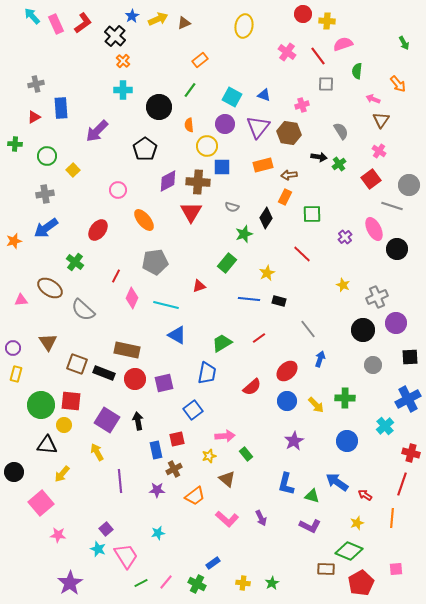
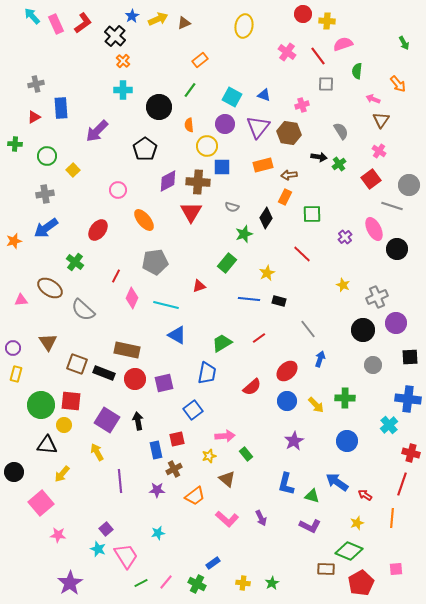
blue cross at (408, 399): rotated 35 degrees clockwise
cyan cross at (385, 426): moved 4 px right, 1 px up
